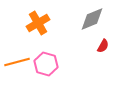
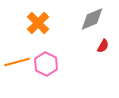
orange cross: rotated 15 degrees counterclockwise
pink hexagon: rotated 10 degrees clockwise
